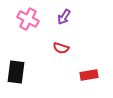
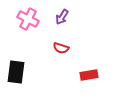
purple arrow: moved 2 px left
